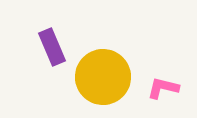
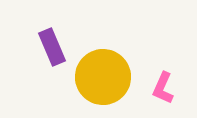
pink L-shape: rotated 80 degrees counterclockwise
